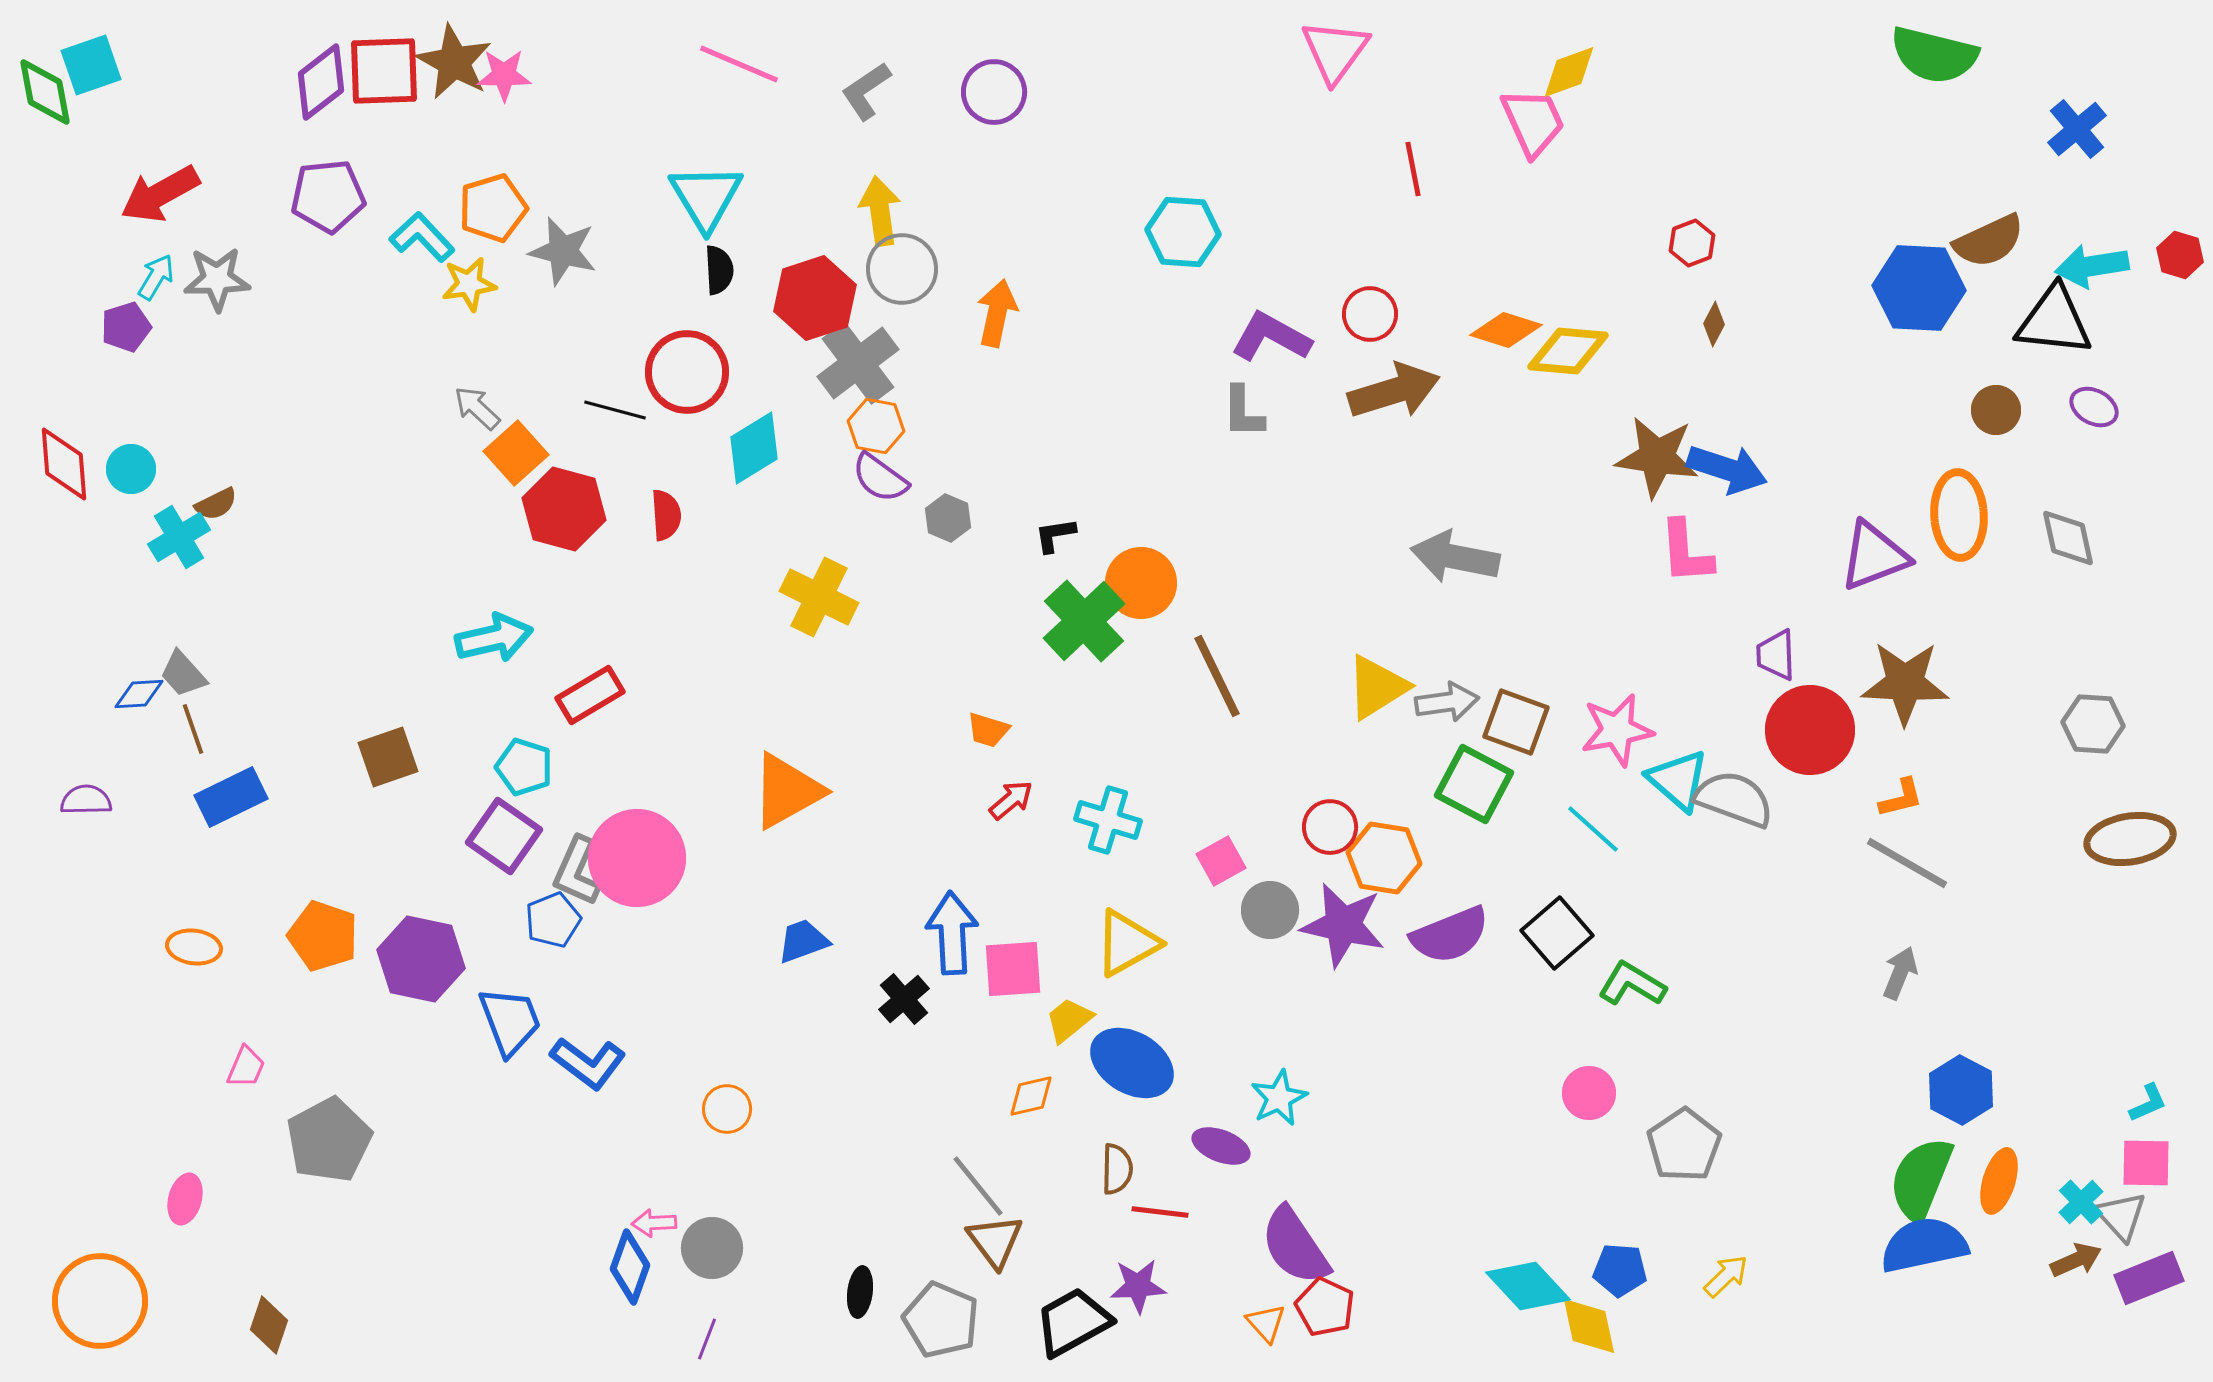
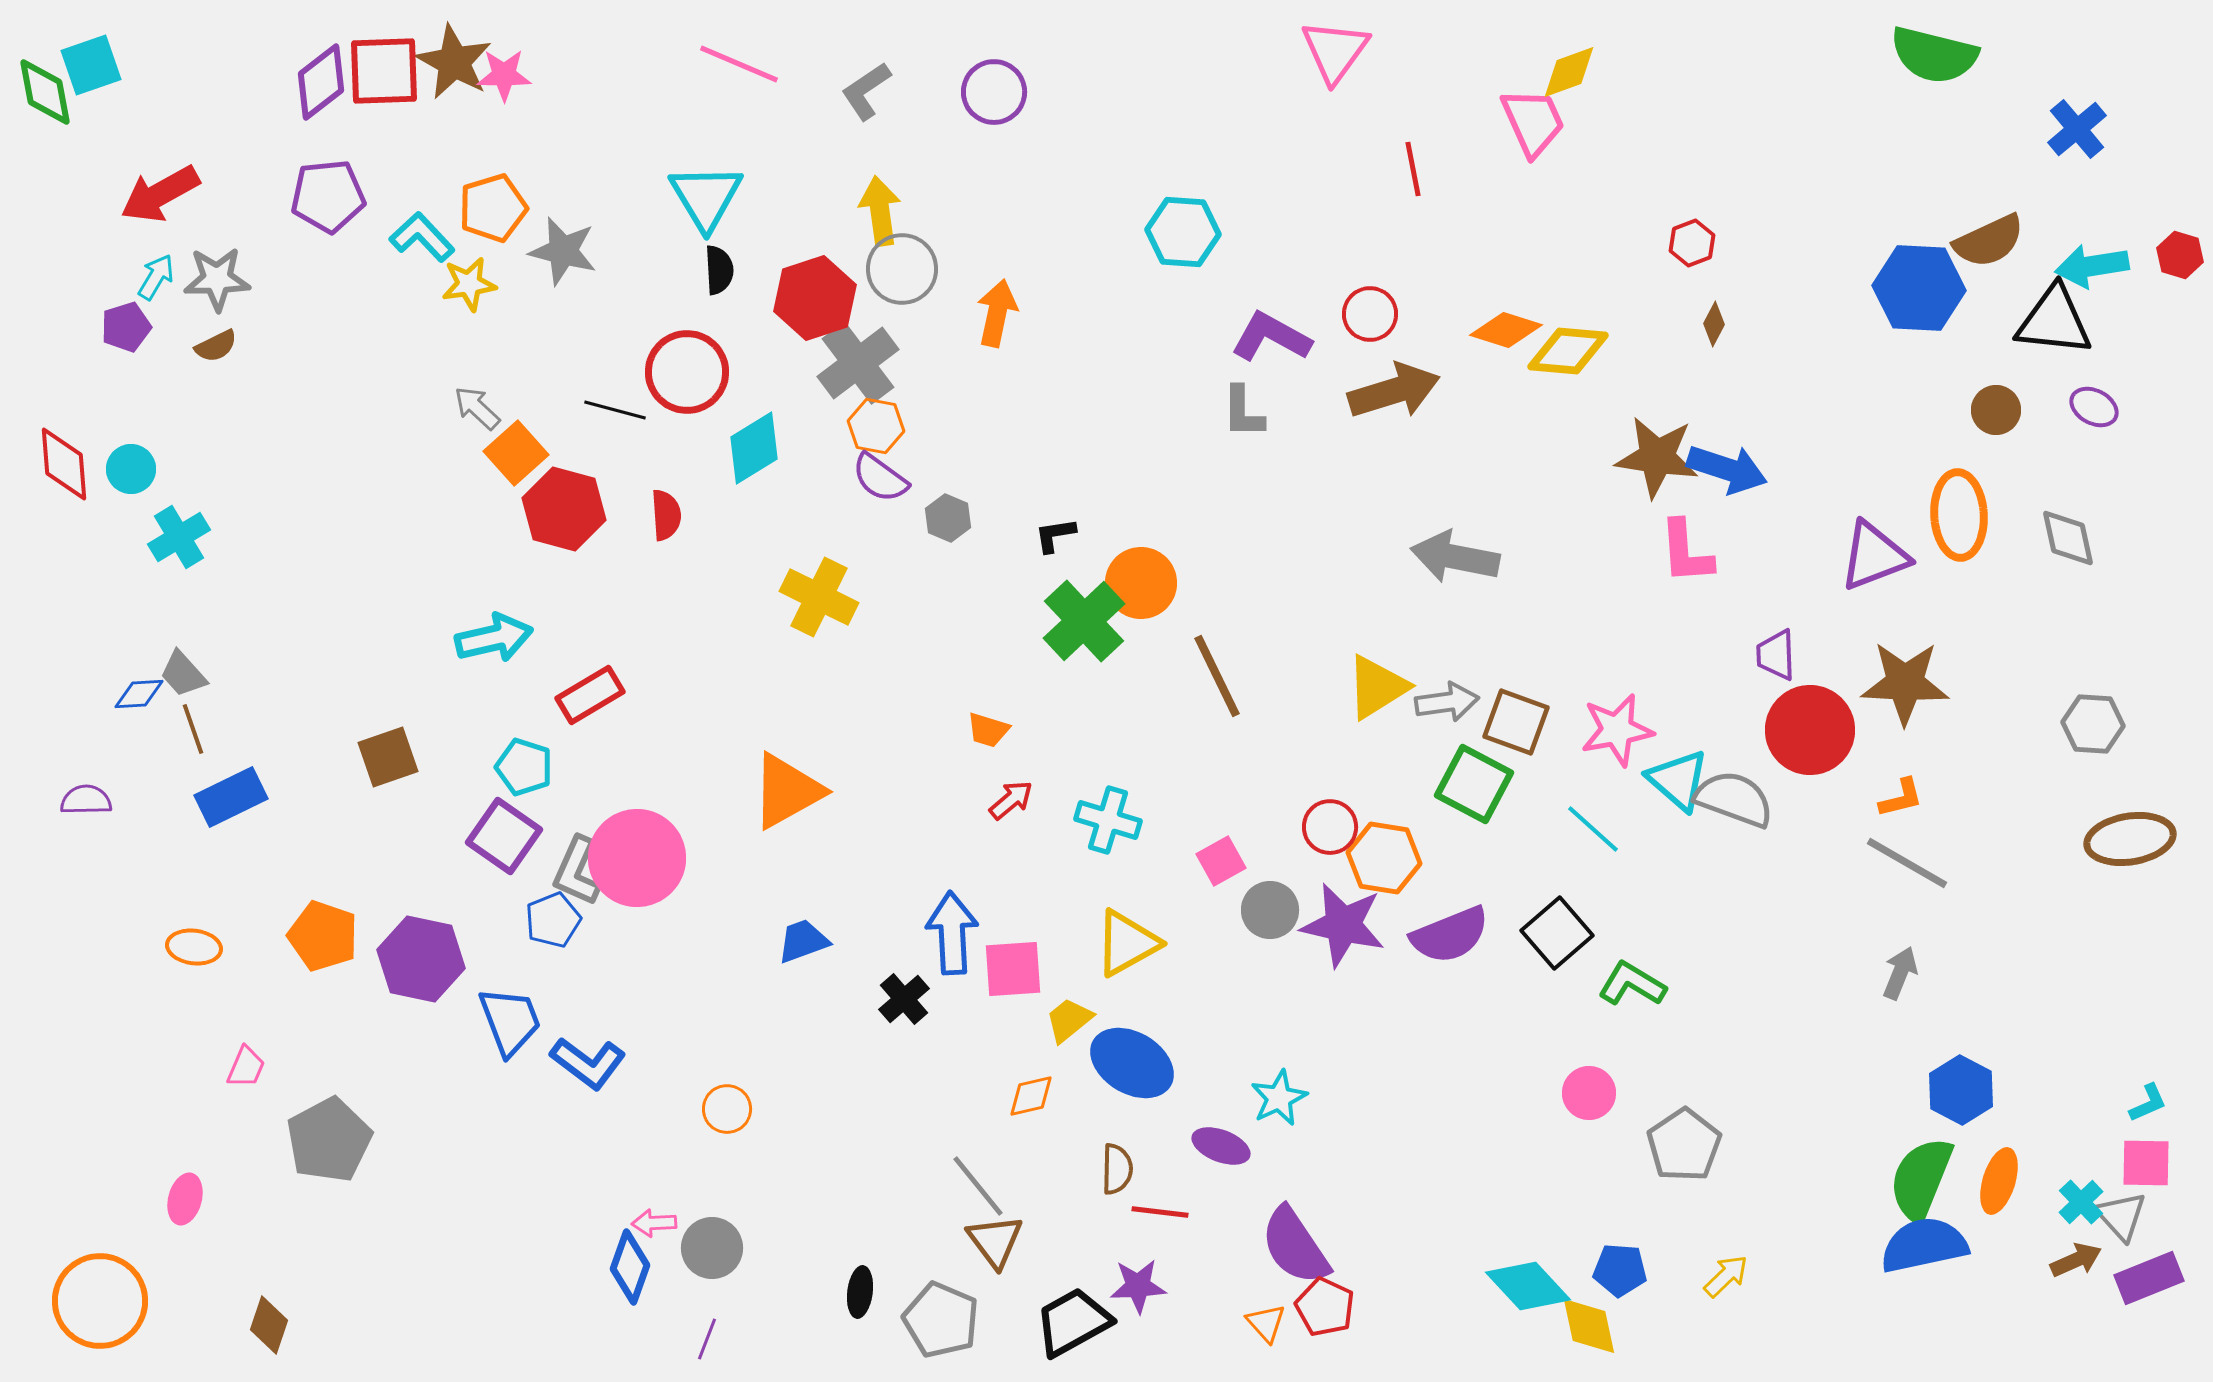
brown semicircle at (216, 504): moved 158 px up
